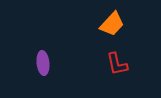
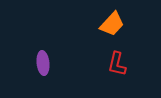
red L-shape: rotated 25 degrees clockwise
